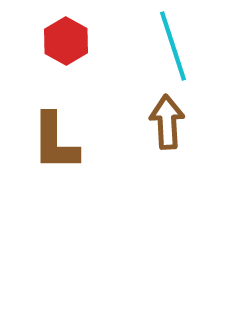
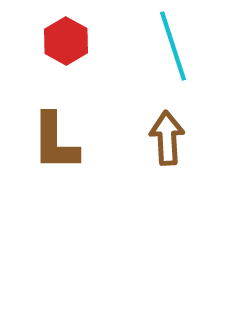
brown arrow: moved 16 px down
